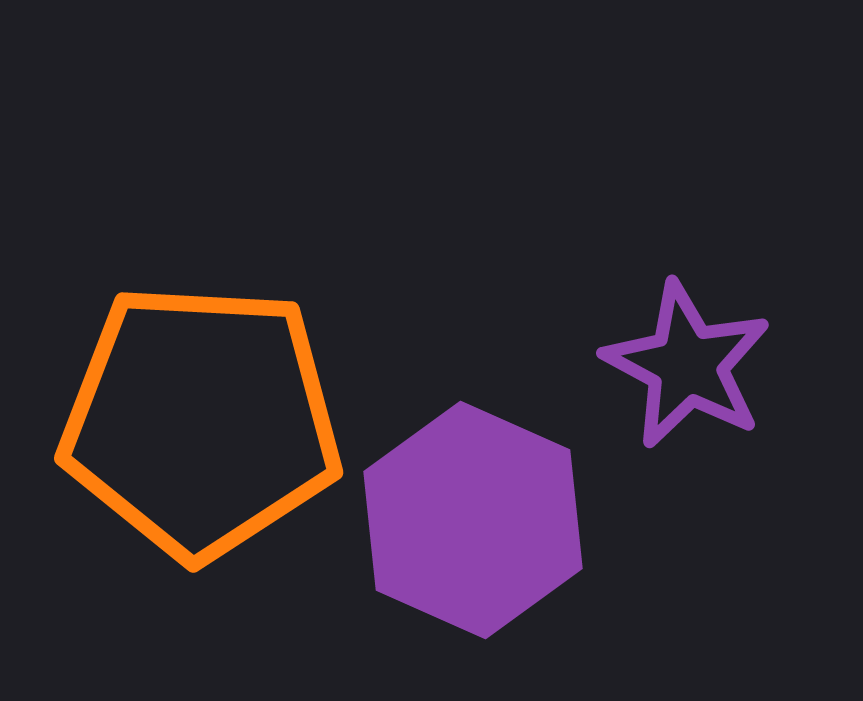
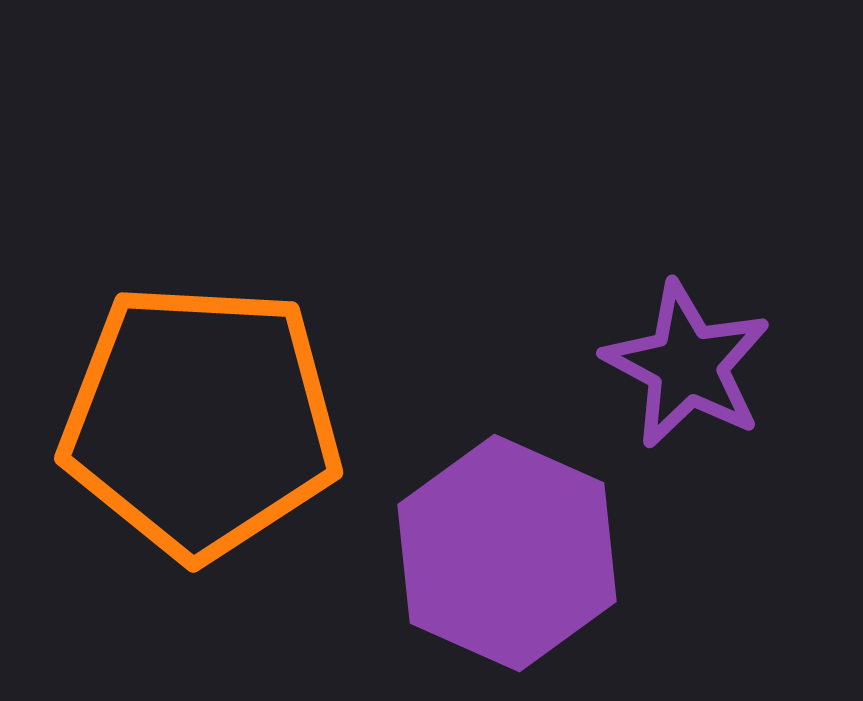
purple hexagon: moved 34 px right, 33 px down
